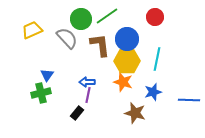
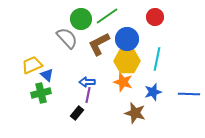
yellow trapezoid: moved 35 px down
brown L-shape: moved 1 px left, 1 px up; rotated 110 degrees counterclockwise
blue triangle: rotated 24 degrees counterclockwise
blue line: moved 6 px up
